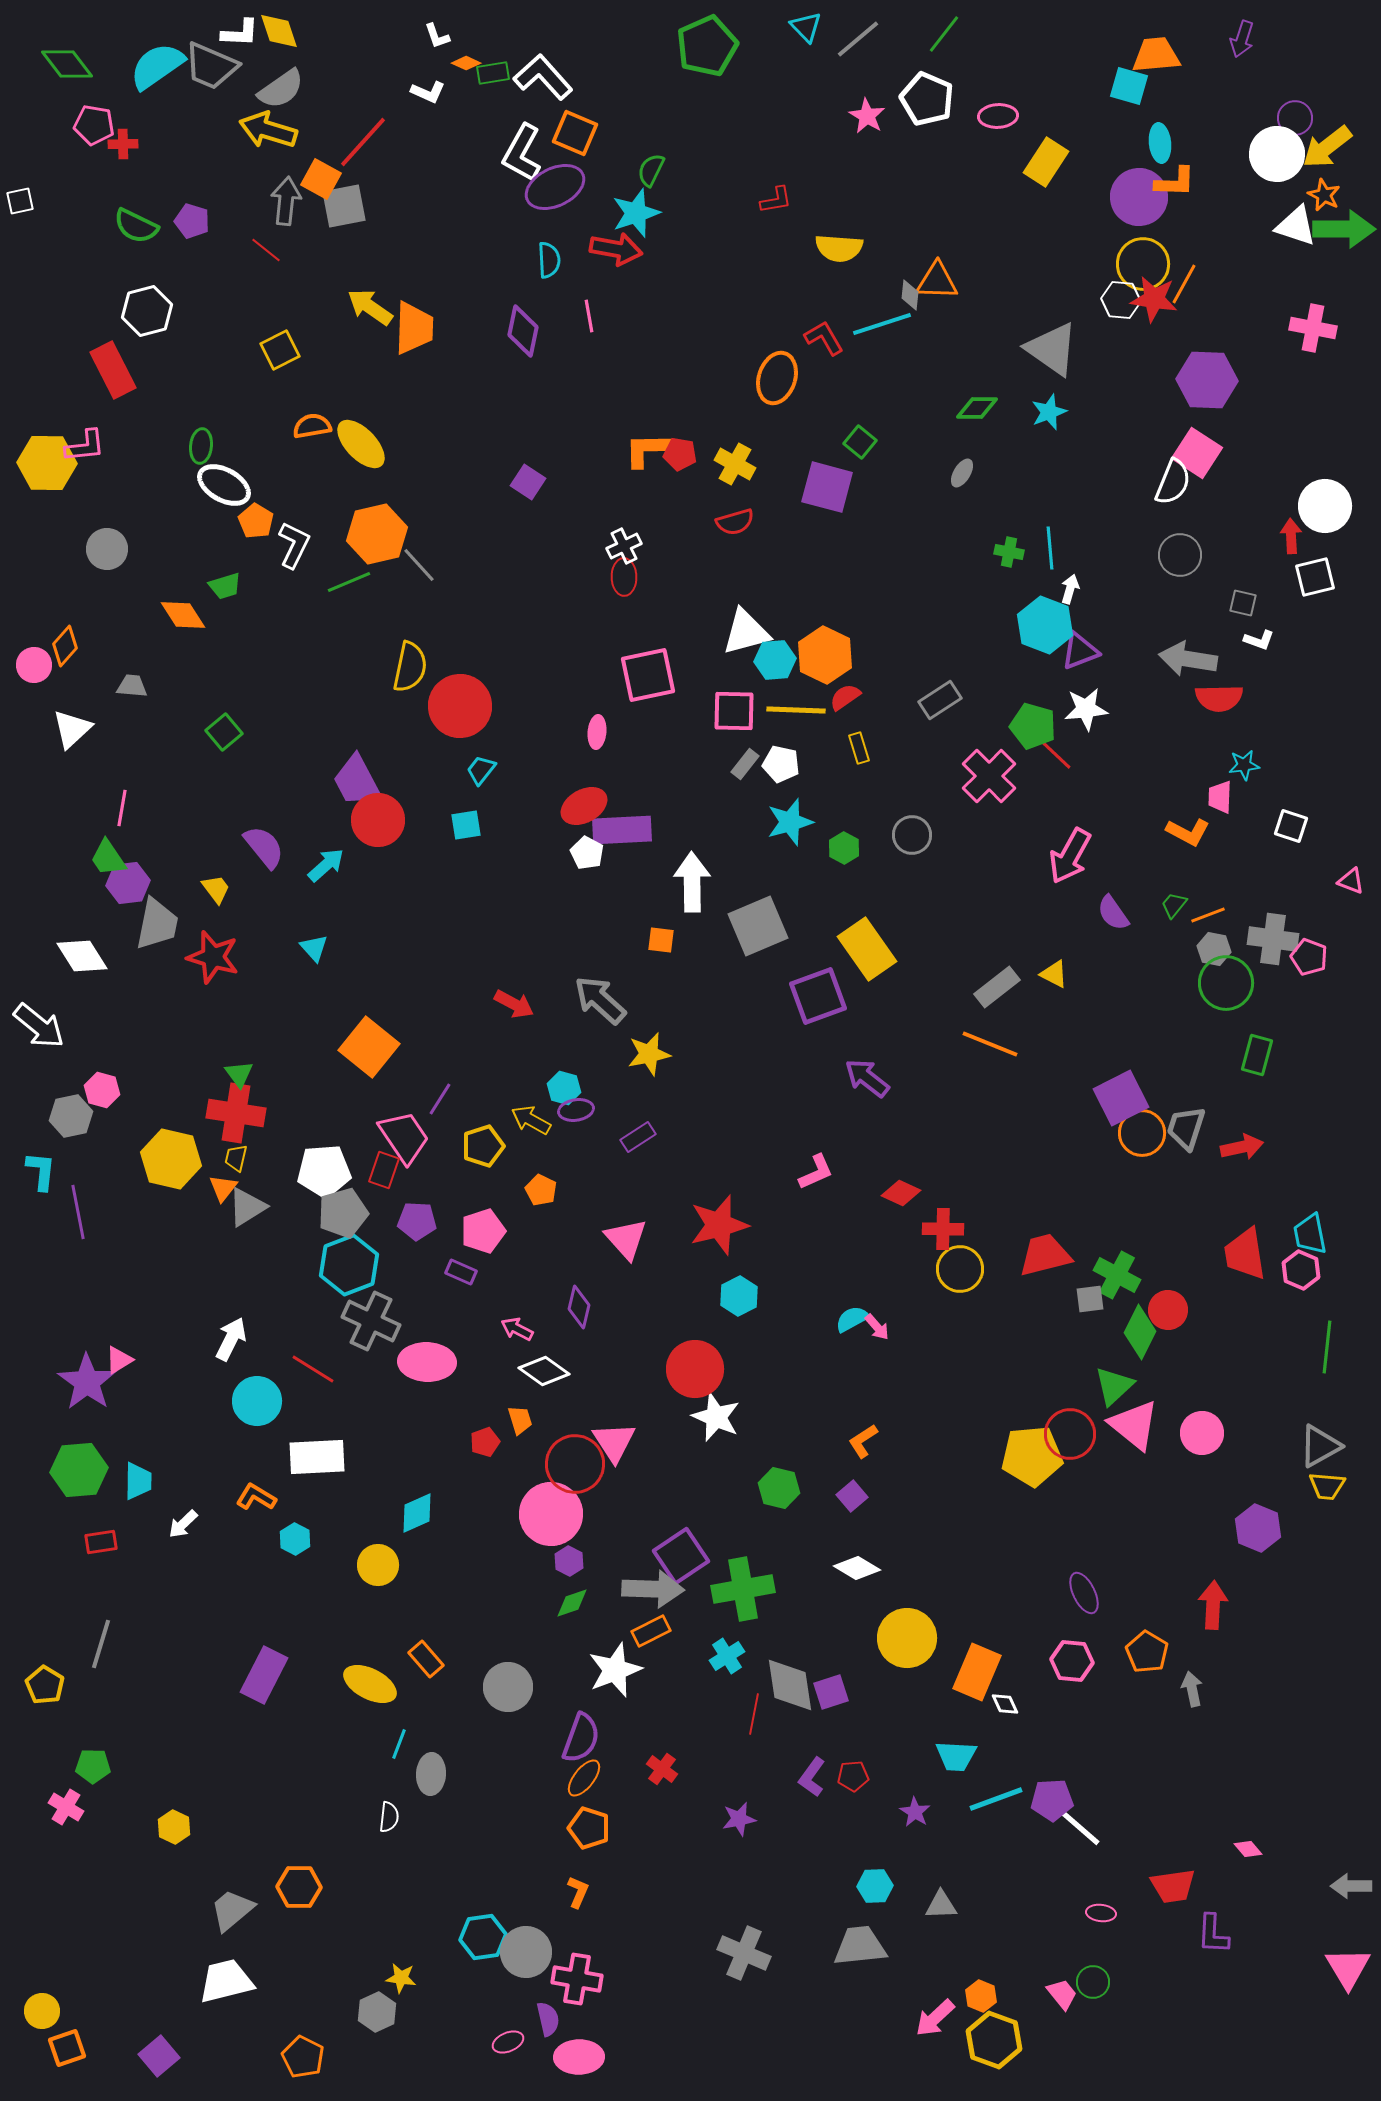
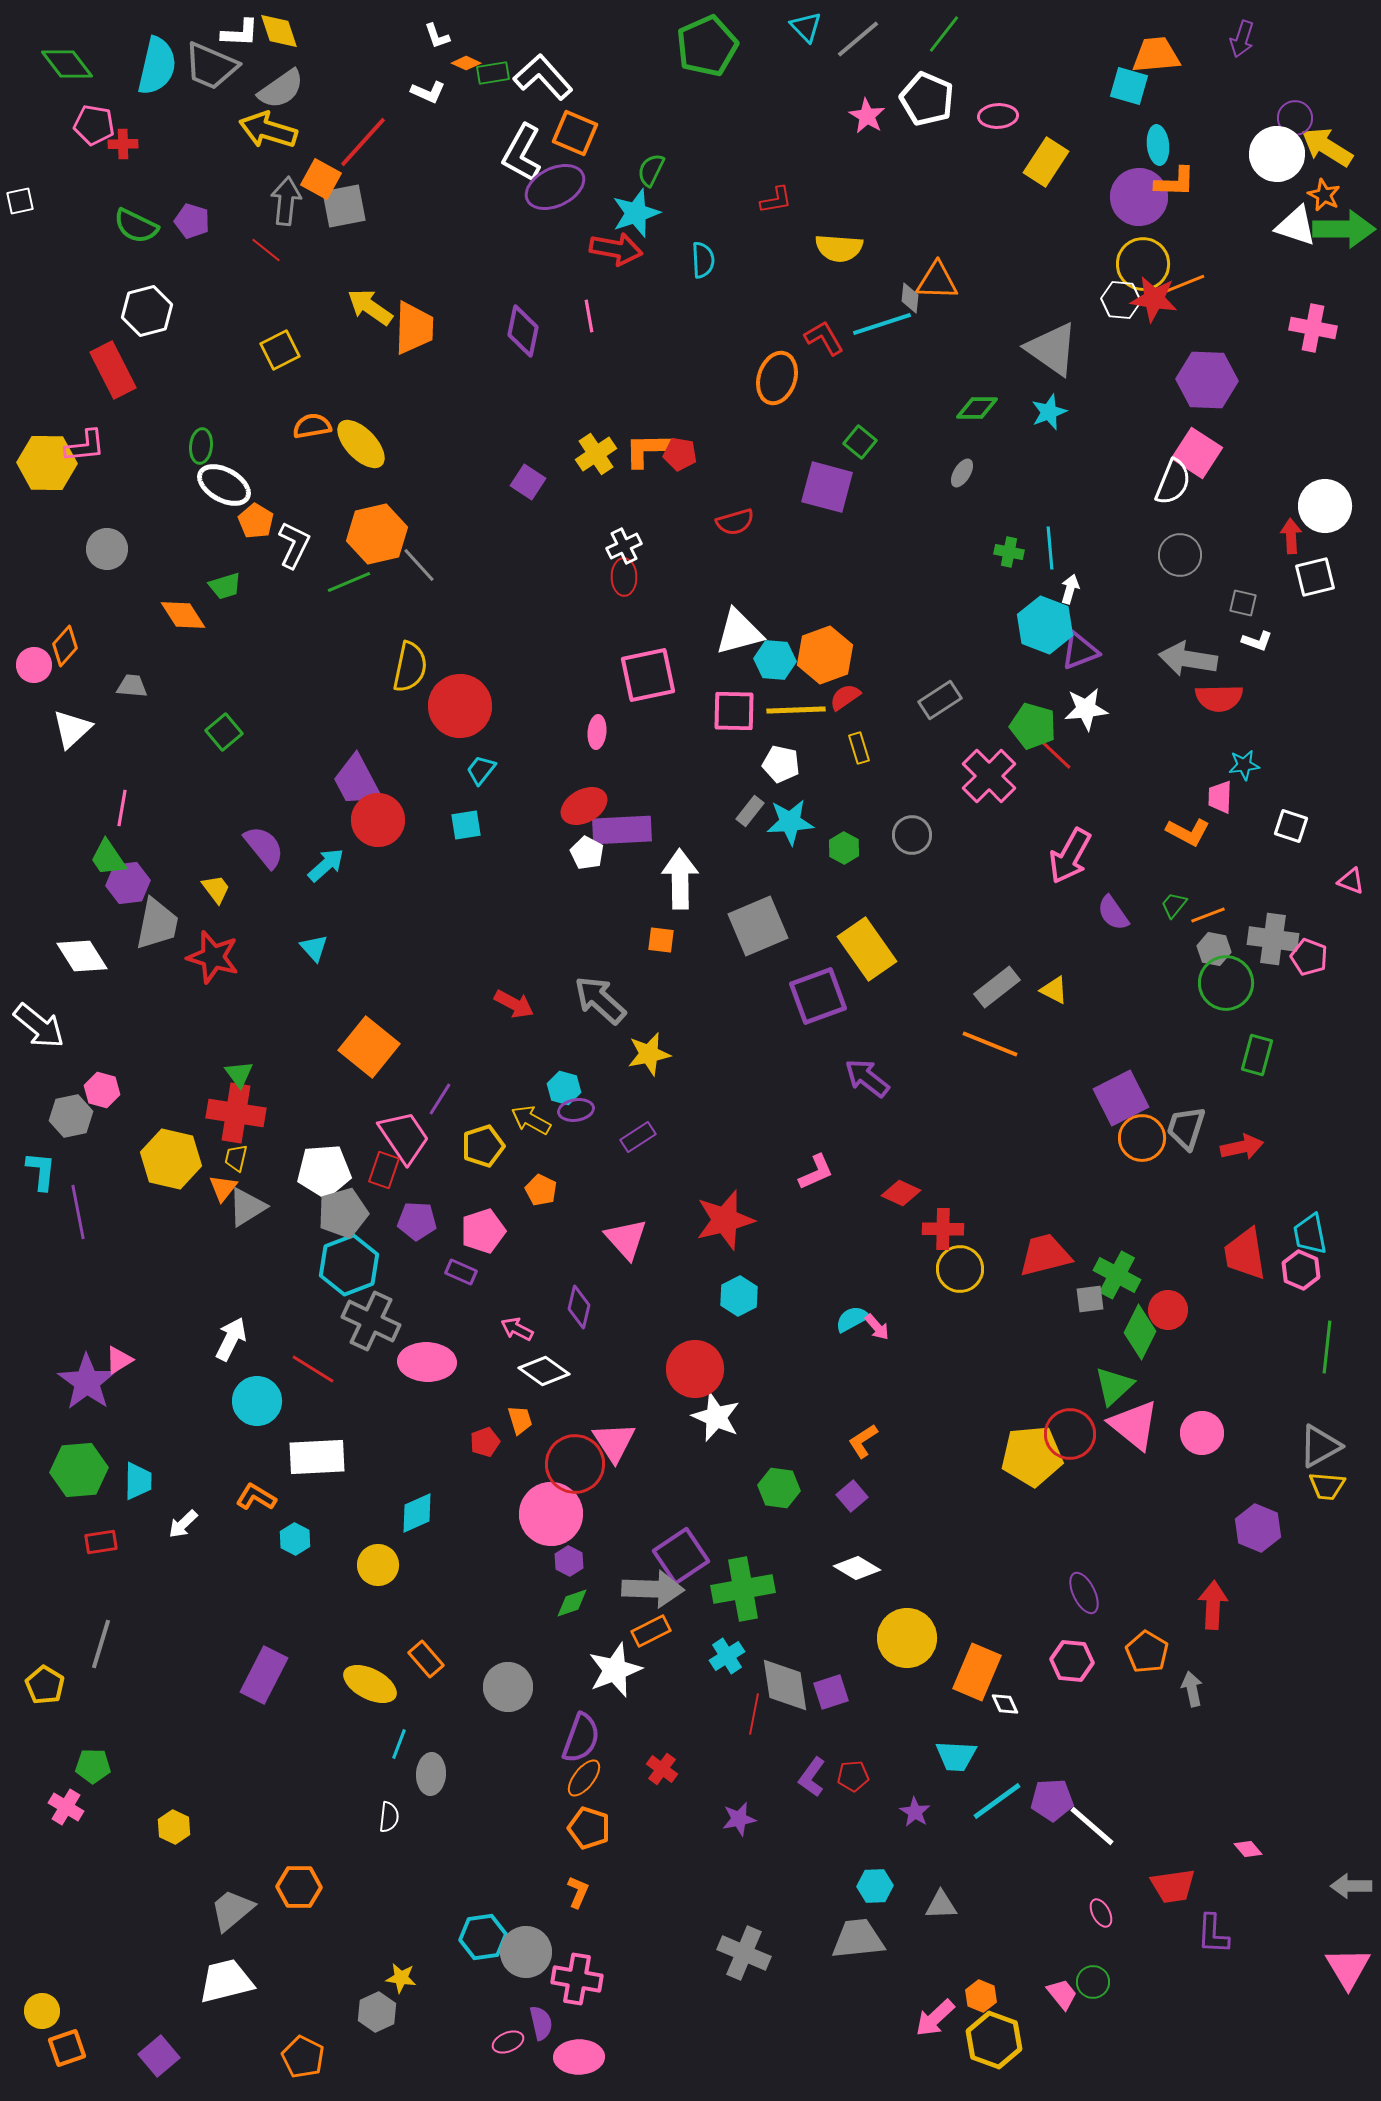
cyan semicircle at (157, 66): rotated 138 degrees clockwise
cyan ellipse at (1160, 143): moved 2 px left, 2 px down
yellow arrow at (1327, 147): rotated 70 degrees clockwise
cyan semicircle at (549, 260): moved 154 px right
orange line at (1184, 284): rotated 39 degrees clockwise
gray diamond at (910, 295): moved 3 px down
yellow cross at (735, 464): moved 139 px left, 10 px up; rotated 27 degrees clockwise
white triangle at (746, 632): moved 7 px left
white L-shape at (1259, 640): moved 2 px left, 1 px down
orange hexagon at (825, 655): rotated 14 degrees clockwise
cyan hexagon at (775, 660): rotated 9 degrees clockwise
yellow line at (796, 710): rotated 4 degrees counterclockwise
gray rectangle at (745, 764): moved 5 px right, 47 px down
cyan star at (790, 822): rotated 12 degrees clockwise
white arrow at (692, 882): moved 12 px left, 3 px up
yellow triangle at (1054, 974): moved 16 px down
orange circle at (1142, 1133): moved 5 px down
red star at (719, 1225): moved 6 px right, 5 px up
green hexagon at (779, 1488): rotated 6 degrees counterclockwise
gray diamond at (790, 1685): moved 5 px left
cyan line at (996, 1799): moved 1 px right, 2 px down; rotated 16 degrees counterclockwise
white line at (1078, 1826): moved 14 px right
pink ellipse at (1101, 1913): rotated 56 degrees clockwise
gray trapezoid at (860, 1946): moved 2 px left, 7 px up
purple semicircle at (548, 2019): moved 7 px left, 4 px down
